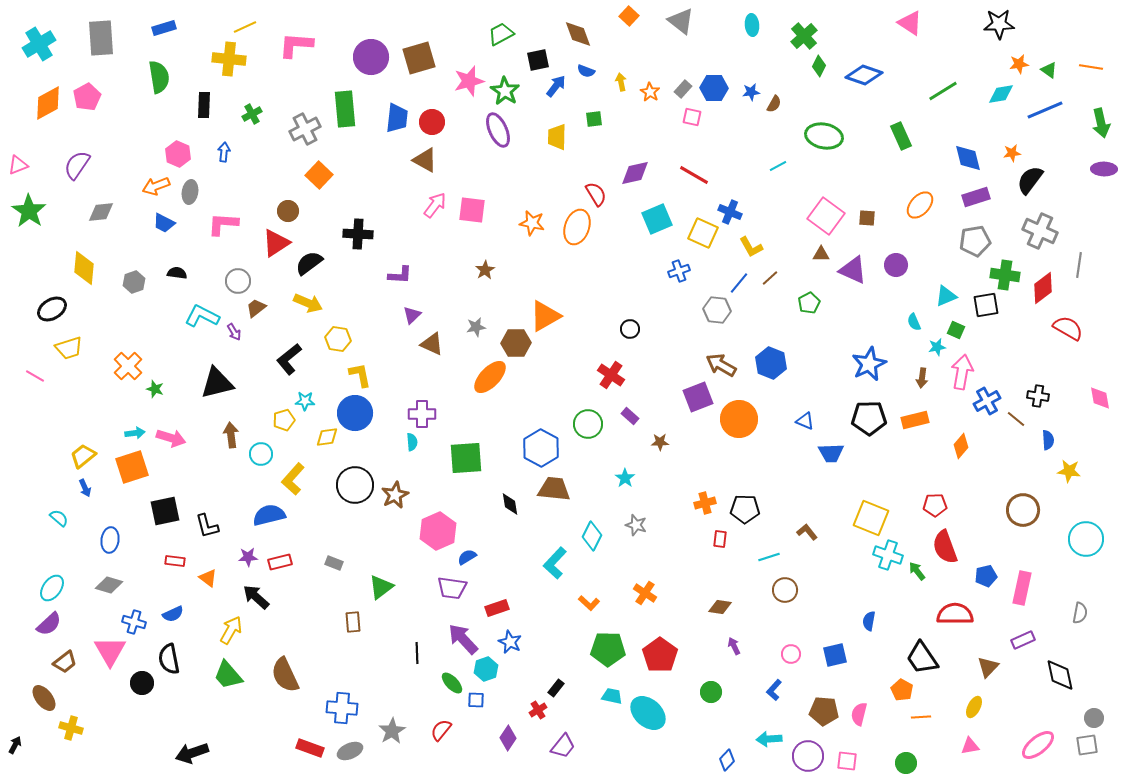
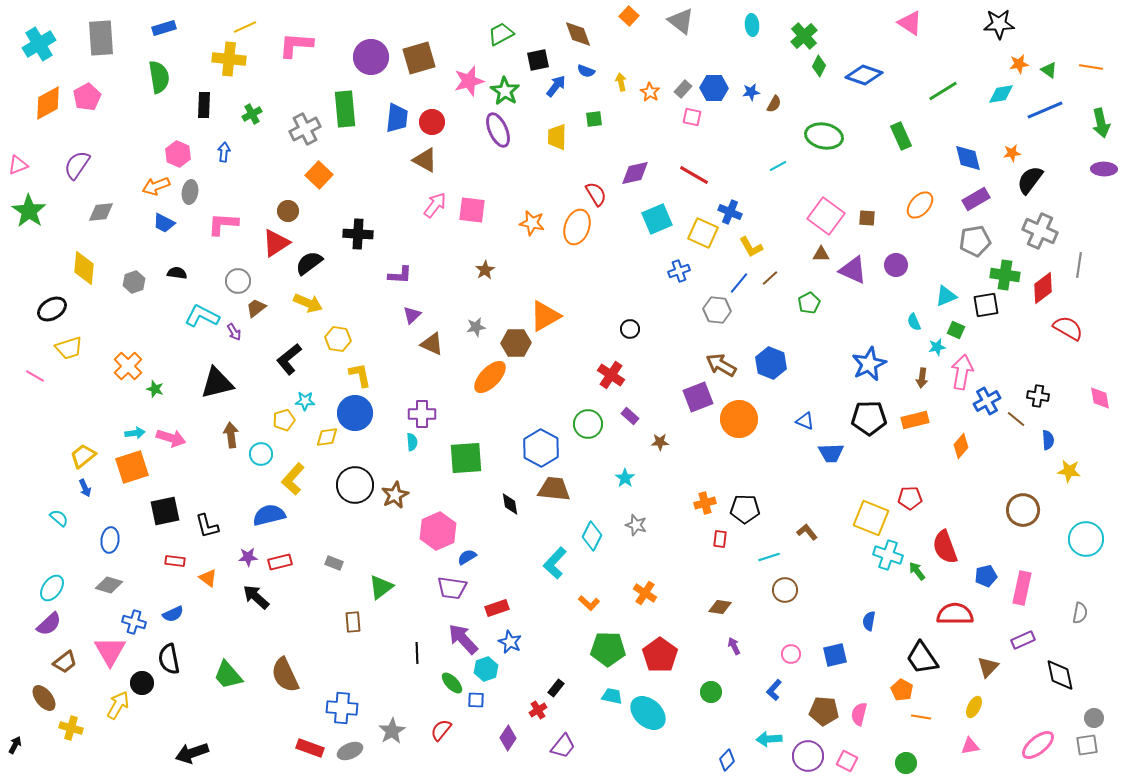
purple rectangle at (976, 197): moved 2 px down; rotated 12 degrees counterclockwise
red pentagon at (935, 505): moved 25 px left, 7 px up
yellow arrow at (231, 630): moved 113 px left, 75 px down
orange line at (921, 717): rotated 12 degrees clockwise
pink square at (847, 761): rotated 20 degrees clockwise
